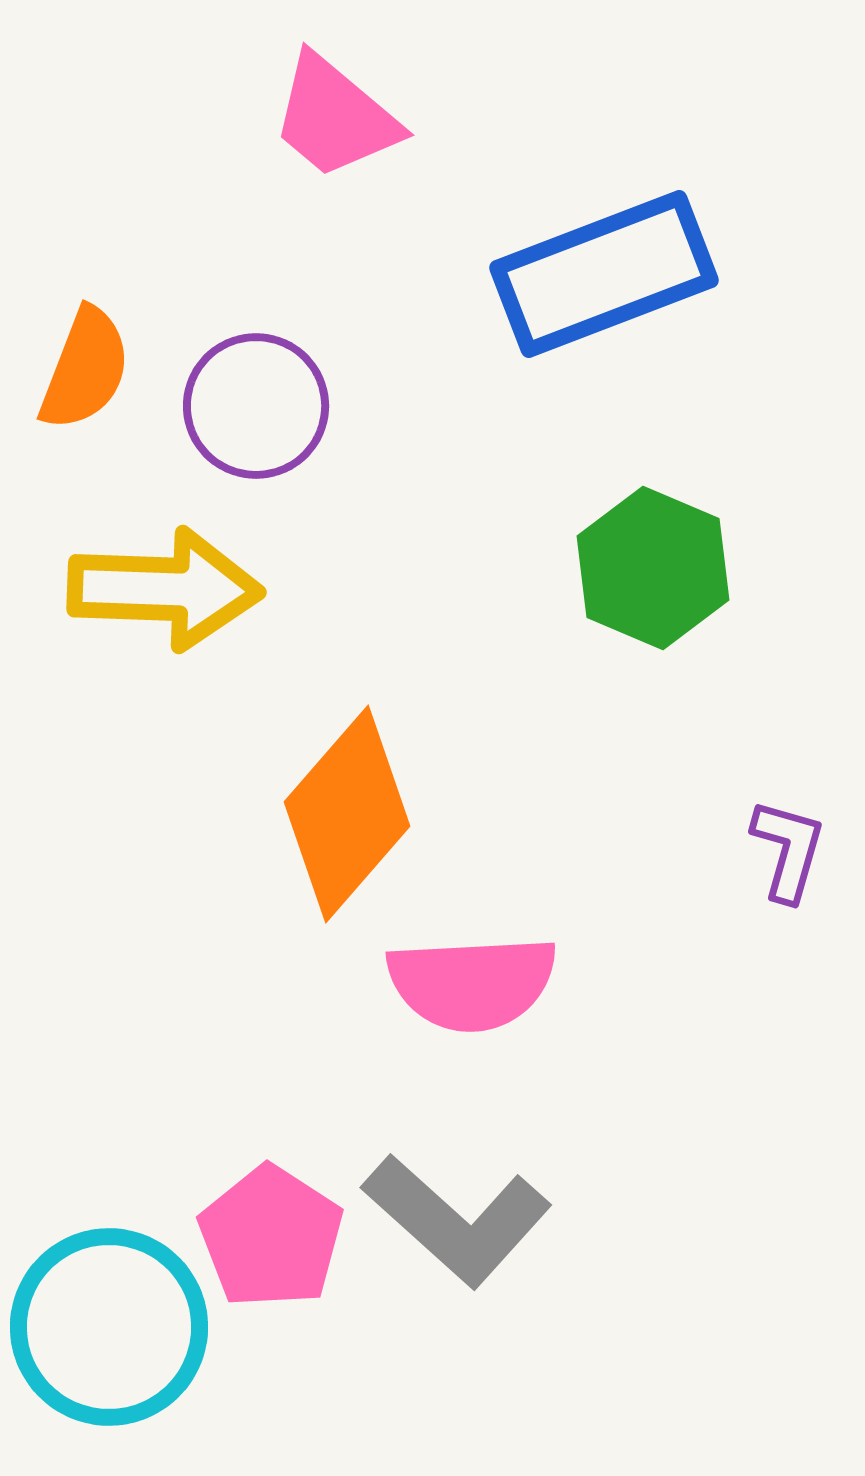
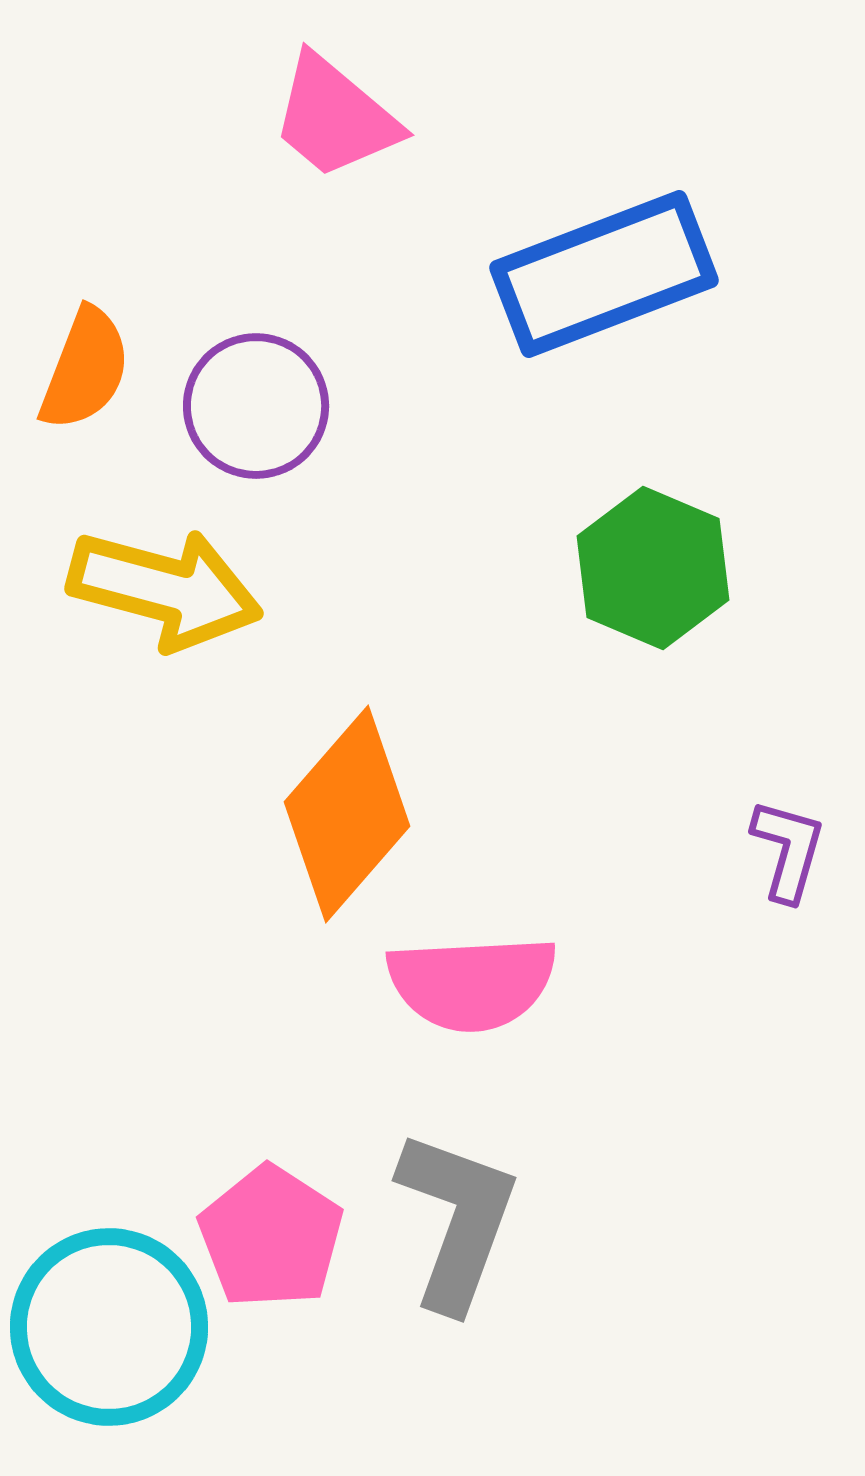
yellow arrow: rotated 13 degrees clockwise
gray L-shape: rotated 112 degrees counterclockwise
